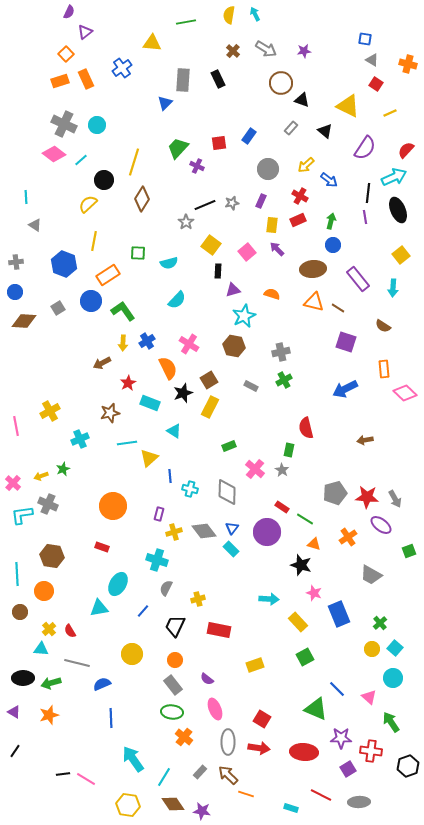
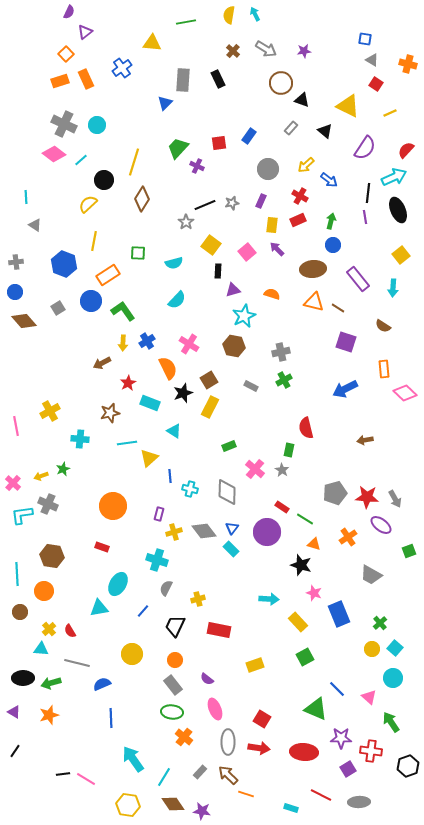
cyan semicircle at (169, 263): moved 5 px right
brown diamond at (24, 321): rotated 45 degrees clockwise
cyan cross at (80, 439): rotated 30 degrees clockwise
